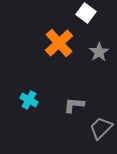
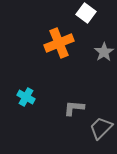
orange cross: rotated 20 degrees clockwise
gray star: moved 5 px right
cyan cross: moved 3 px left, 3 px up
gray L-shape: moved 3 px down
